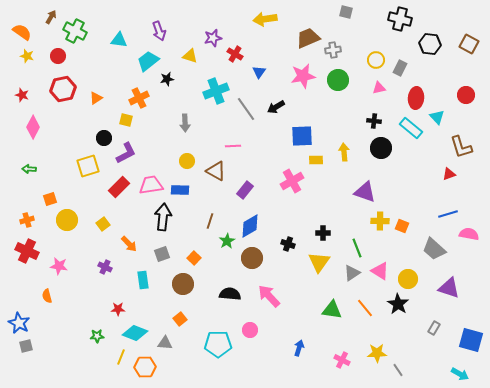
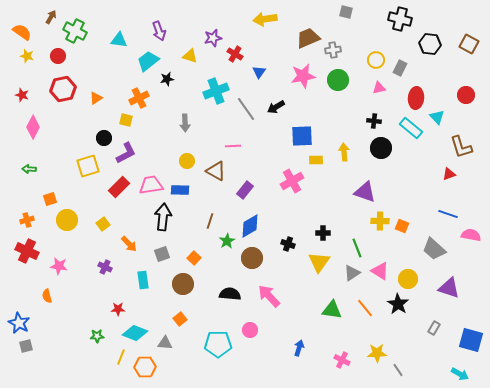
blue line at (448, 214): rotated 36 degrees clockwise
pink semicircle at (469, 234): moved 2 px right, 1 px down
